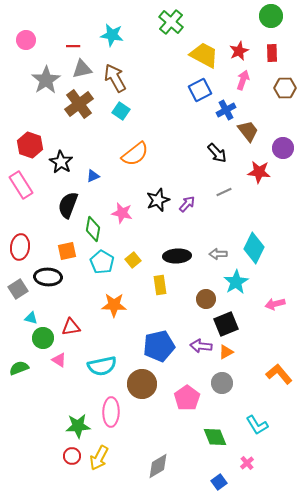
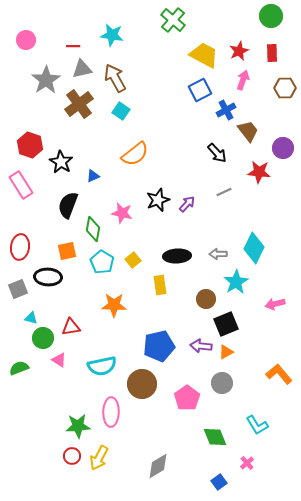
green cross at (171, 22): moved 2 px right, 2 px up
gray square at (18, 289): rotated 12 degrees clockwise
